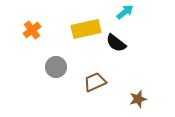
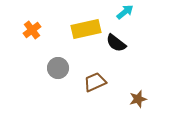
gray circle: moved 2 px right, 1 px down
